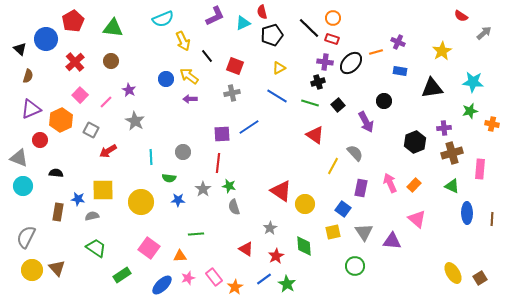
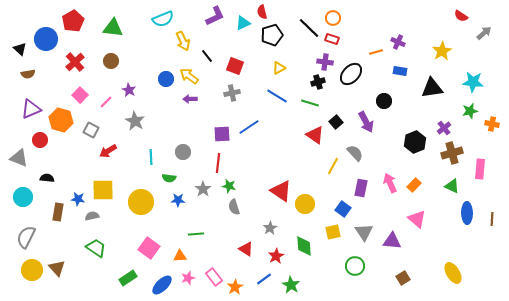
black ellipse at (351, 63): moved 11 px down
brown semicircle at (28, 76): moved 2 px up; rotated 64 degrees clockwise
black square at (338, 105): moved 2 px left, 17 px down
orange hexagon at (61, 120): rotated 20 degrees counterclockwise
purple cross at (444, 128): rotated 32 degrees counterclockwise
black semicircle at (56, 173): moved 9 px left, 5 px down
cyan circle at (23, 186): moved 11 px down
green rectangle at (122, 275): moved 6 px right, 3 px down
brown square at (480, 278): moved 77 px left
green star at (287, 284): moved 4 px right, 1 px down
